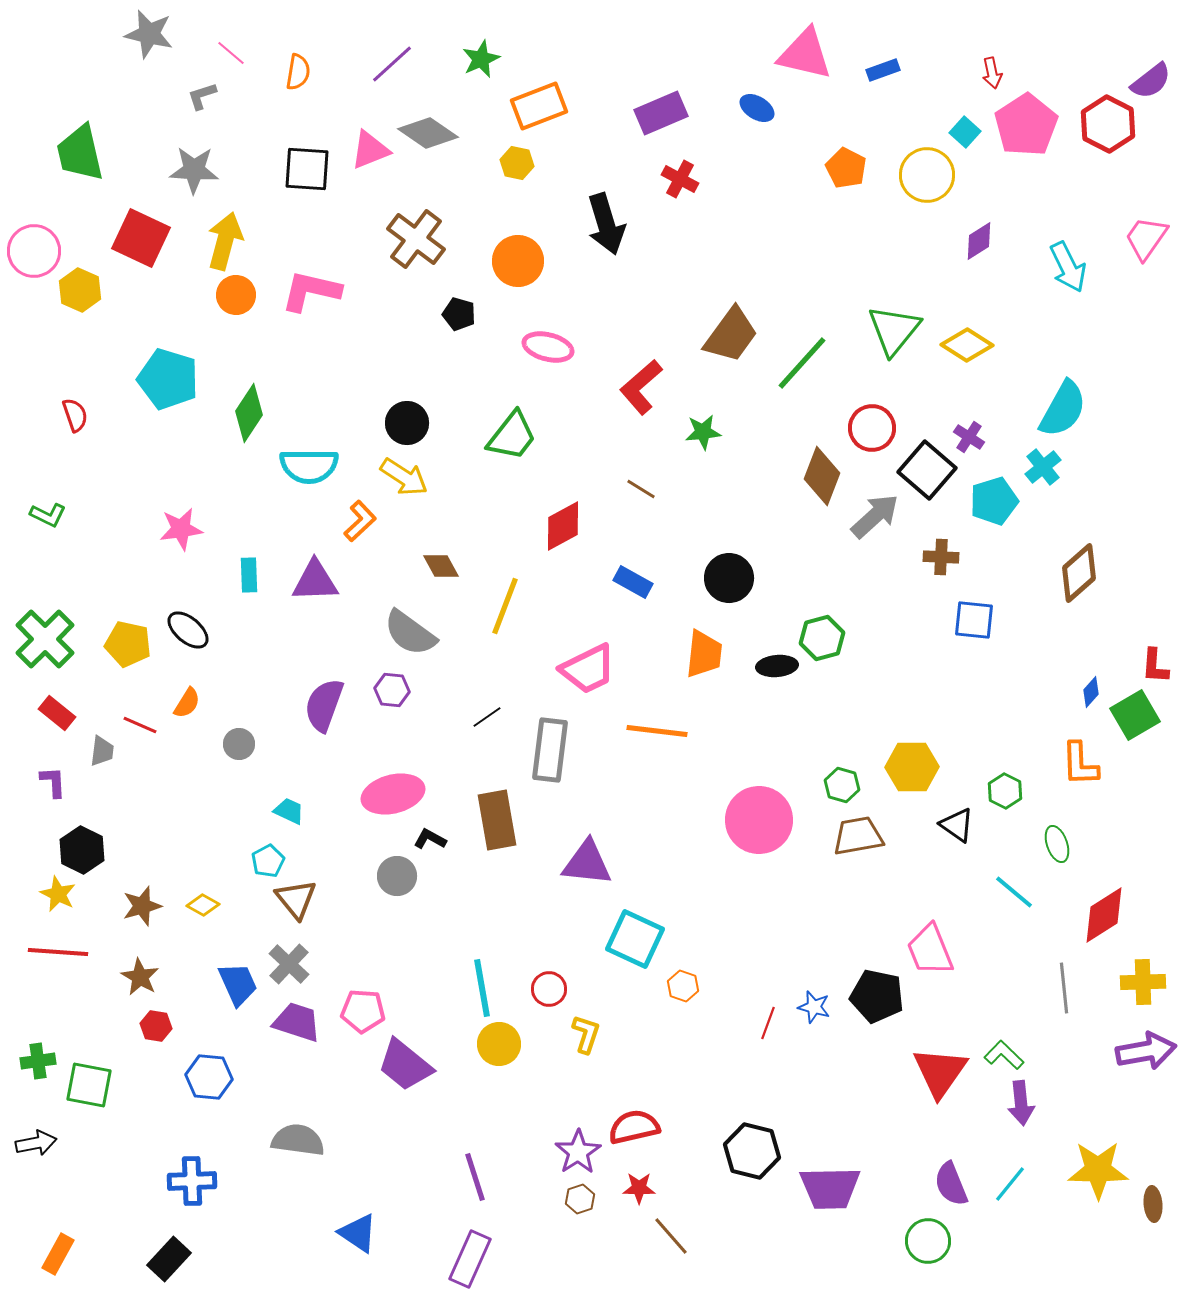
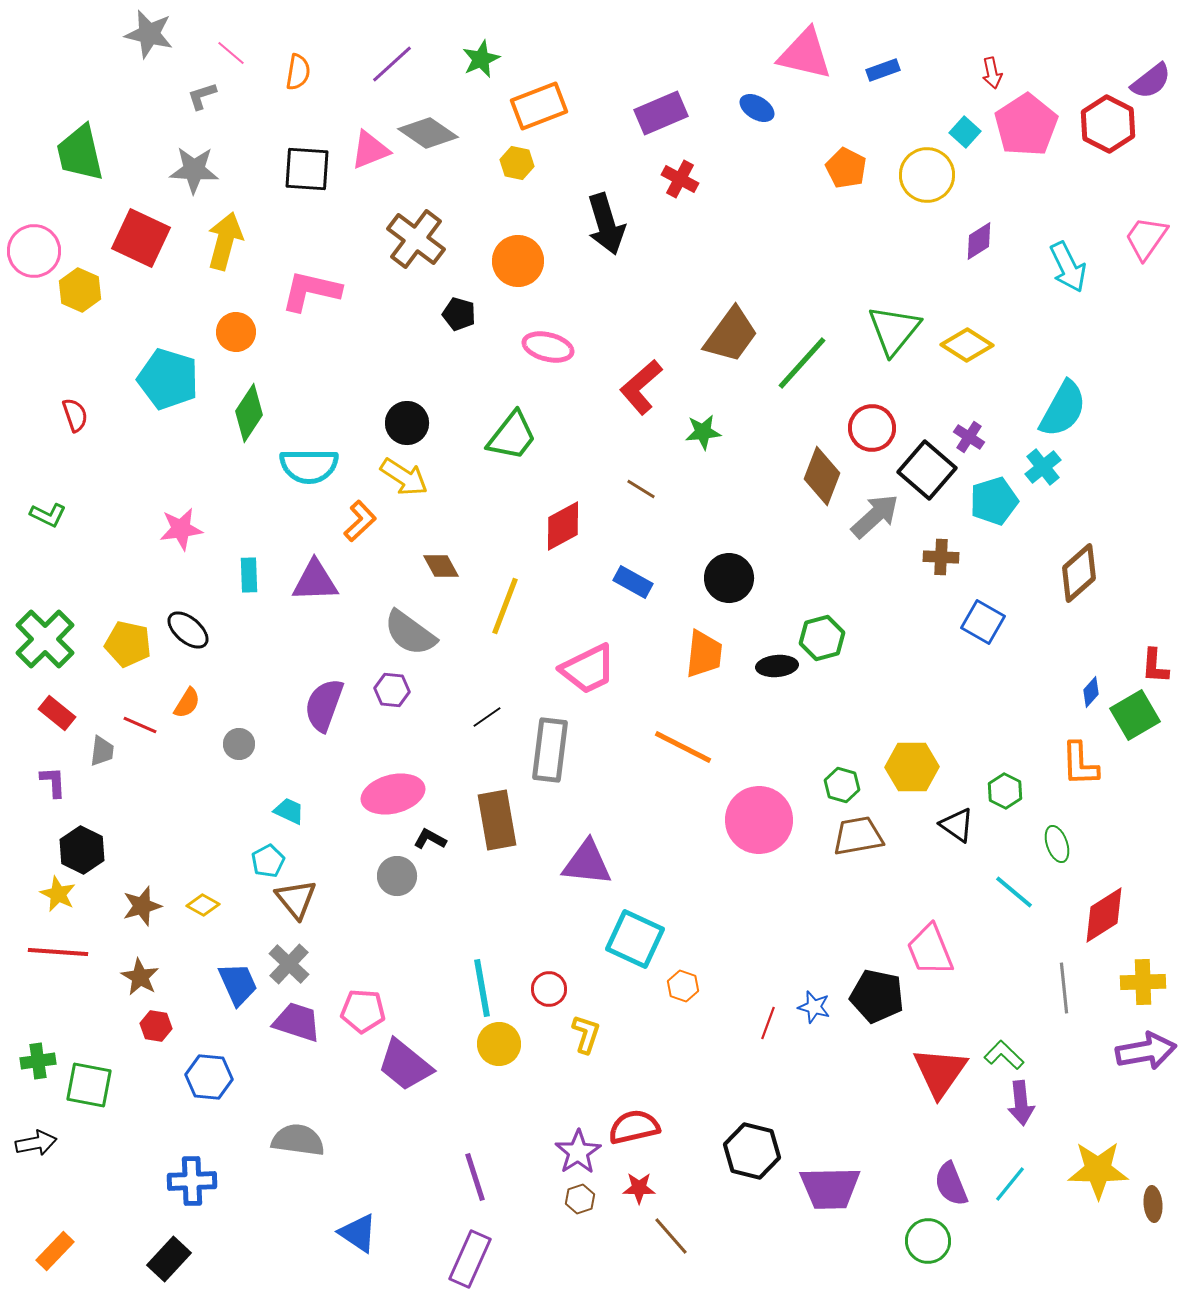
orange circle at (236, 295): moved 37 px down
blue square at (974, 620): moved 9 px right, 2 px down; rotated 24 degrees clockwise
orange line at (657, 731): moved 26 px right, 16 px down; rotated 20 degrees clockwise
orange rectangle at (58, 1254): moved 3 px left, 3 px up; rotated 15 degrees clockwise
